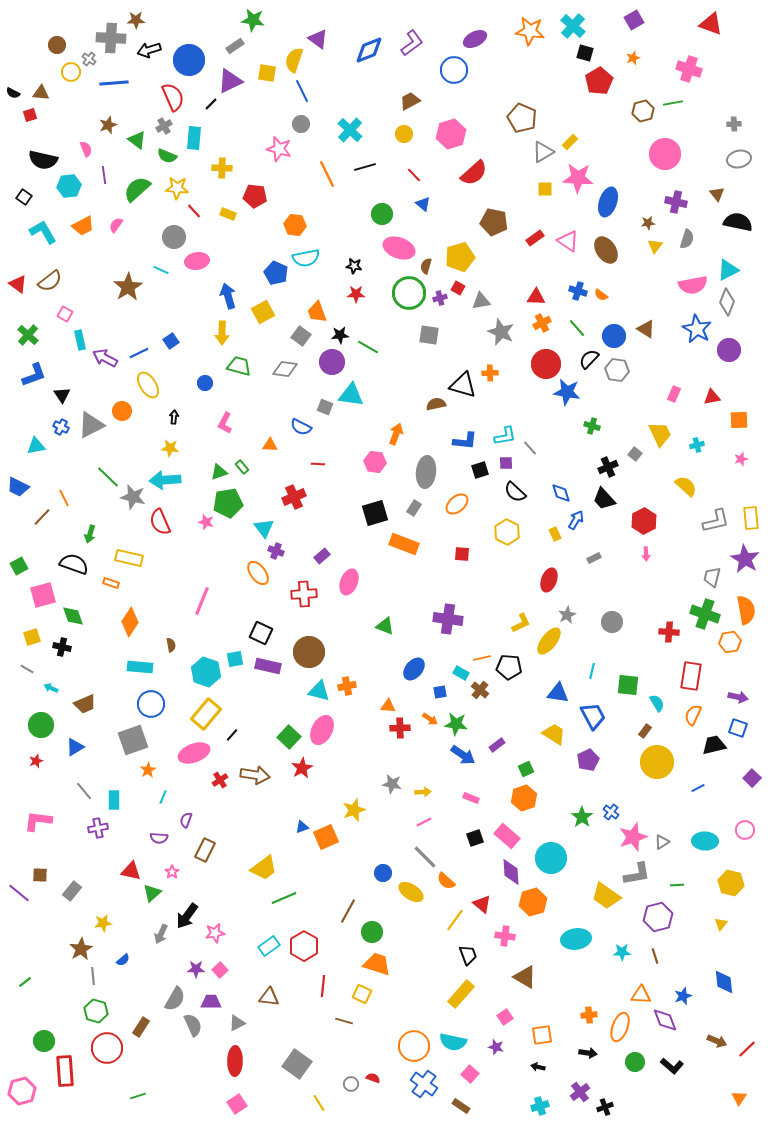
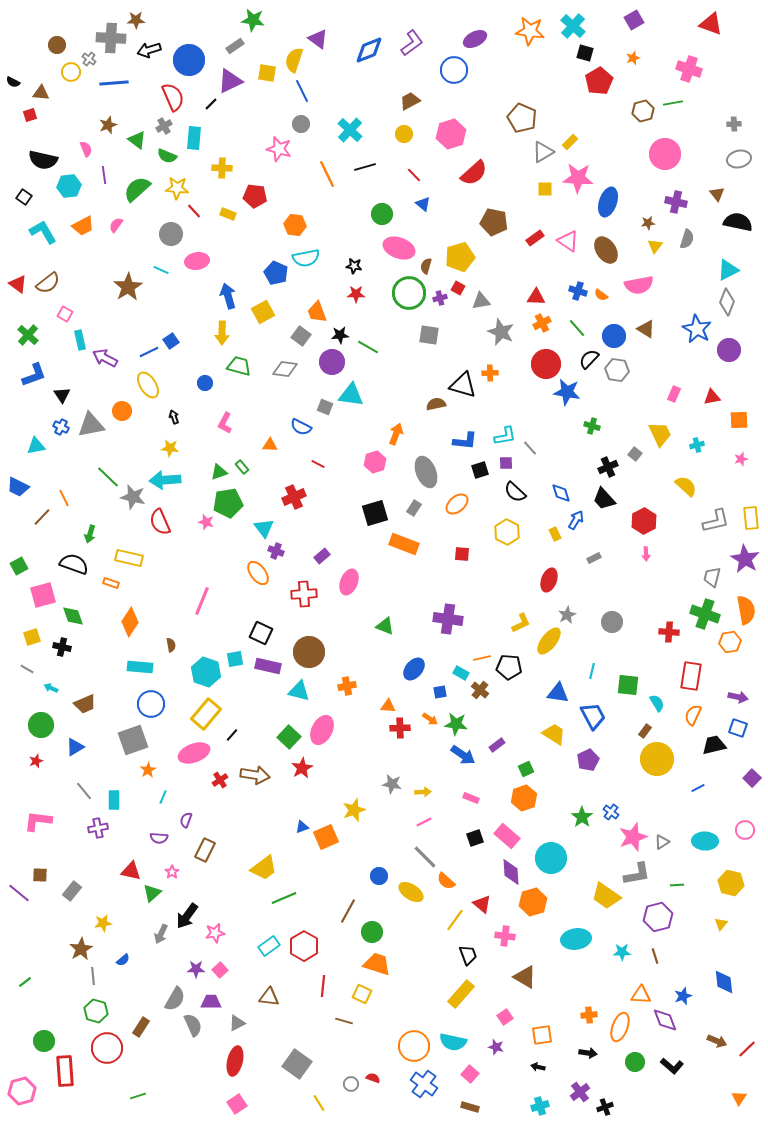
black semicircle at (13, 93): moved 11 px up
gray circle at (174, 237): moved 3 px left, 3 px up
brown semicircle at (50, 281): moved 2 px left, 2 px down
pink semicircle at (693, 285): moved 54 px left
blue line at (139, 353): moved 10 px right, 1 px up
black arrow at (174, 417): rotated 24 degrees counterclockwise
gray triangle at (91, 425): rotated 16 degrees clockwise
pink hexagon at (375, 462): rotated 25 degrees counterclockwise
red line at (318, 464): rotated 24 degrees clockwise
gray ellipse at (426, 472): rotated 28 degrees counterclockwise
cyan triangle at (319, 691): moved 20 px left
yellow circle at (657, 762): moved 3 px up
blue circle at (383, 873): moved 4 px left, 3 px down
red ellipse at (235, 1061): rotated 12 degrees clockwise
brown rectangle at (461, 1106): moved 9 px right, 1 px down; rotated 18 degrees counterclockwise
